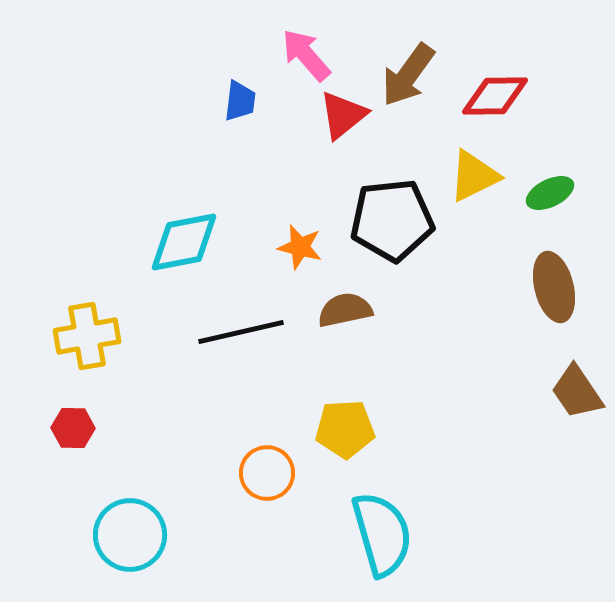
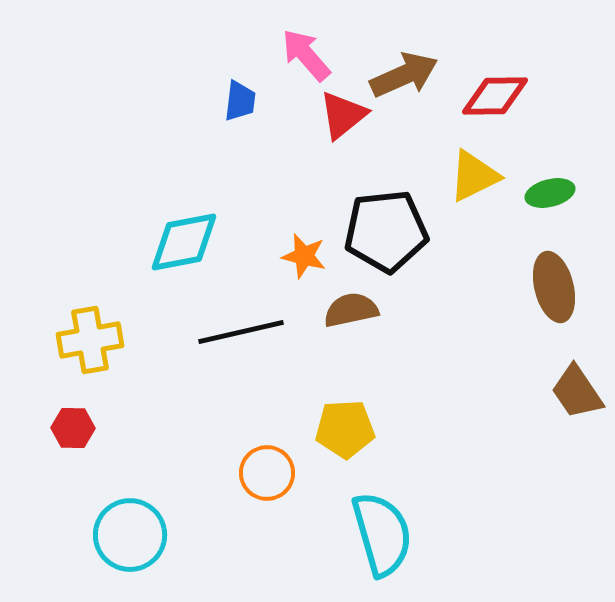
brown arrow: moved 4 px left; rotated 150 degrees counterclockwise
green ellipse: rotated 12 degrees clockwise
black pentagon: moved 6 px left, 11 px down
orange star: moved 4 px right, 9 px down
brown semicircle: moved 6 px right
yellow cross: moved 3 px right, 4 px down
